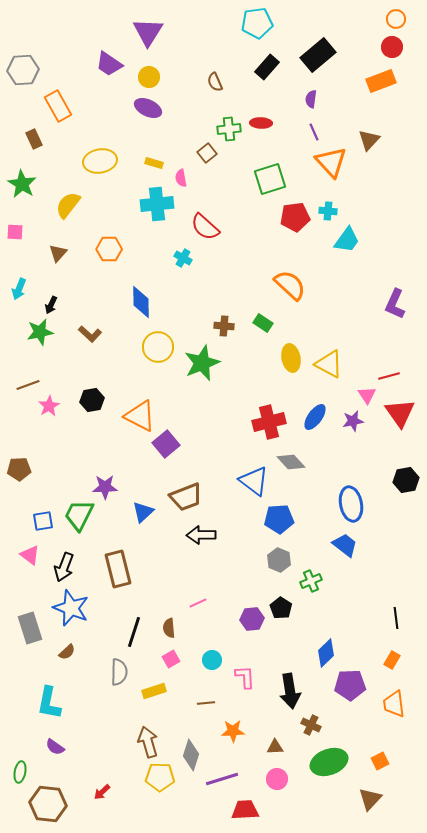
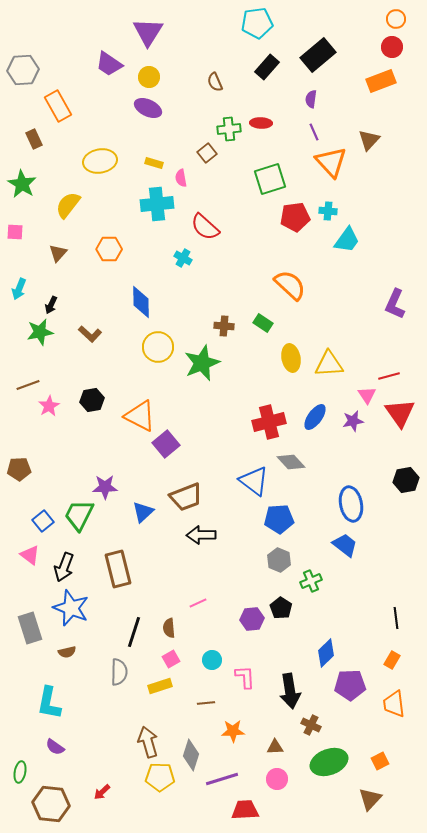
yellow triangle at (329, 364): rotated 32 degrees counterclockwise
blue square at (43, 521): rotated 30 degrees counterclockwise
brown semicircle at (67, 652): rotated 30 degrees clockwise
yellow rectangle at (154, 691): moved 6 px right, 5 px up
brown hexagon at (48, 804): moved 3 px right
